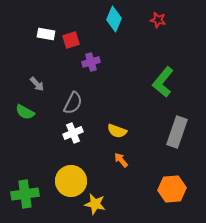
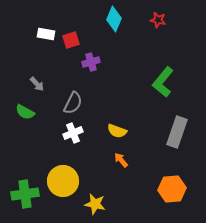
yellow circle: moved 8 px left
